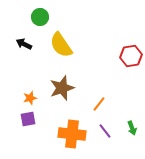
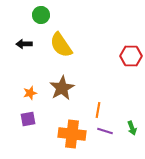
green circle: moved 1 px right, 2 px up
black arrow: rotated 28 degrees counterclockwise
red hexagon: rotated 10 degrees clockwise
brown star: rotated 10 degrees counterclockwise
orange star: moved 5 px up
orange line: moved 1 px left, 6 px down; rotated 28 degrees counterclockwise
purple line: rotated 35 degrees counterclockwise
